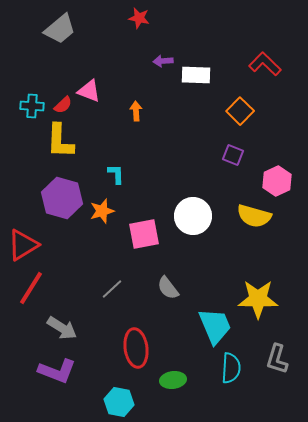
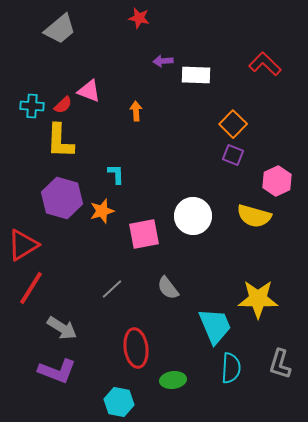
orange square: moved 7 px left, 13 px down
gray L-shape: moved 3 px right, 5 px down
